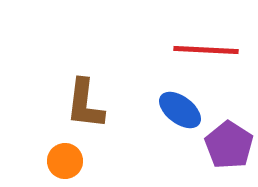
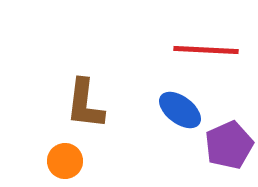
purple pentagon: rotated 15 degrees clockwise
